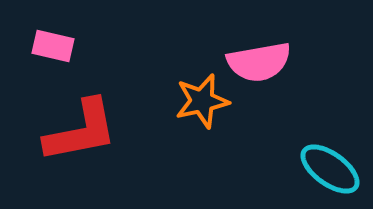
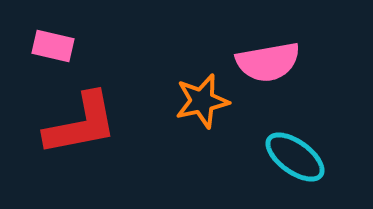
pink semicircle: moved 9 px right
red L-shape: moved 7 px up
cyan ellipse: moved 35 px left, 12 px up
